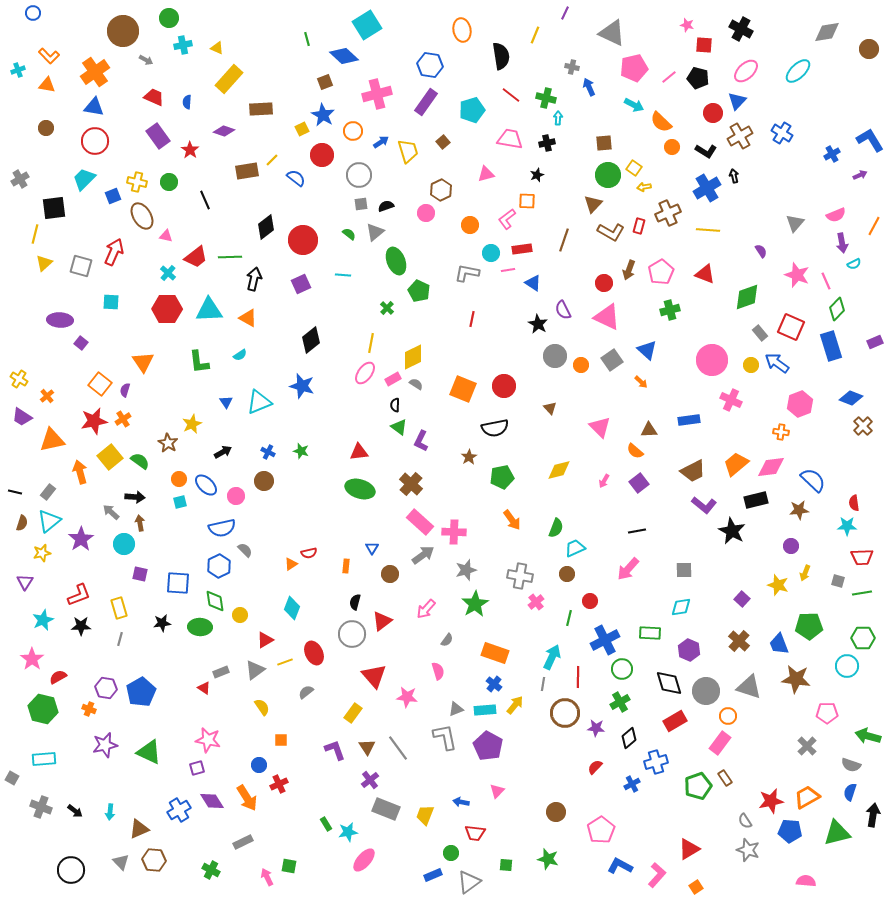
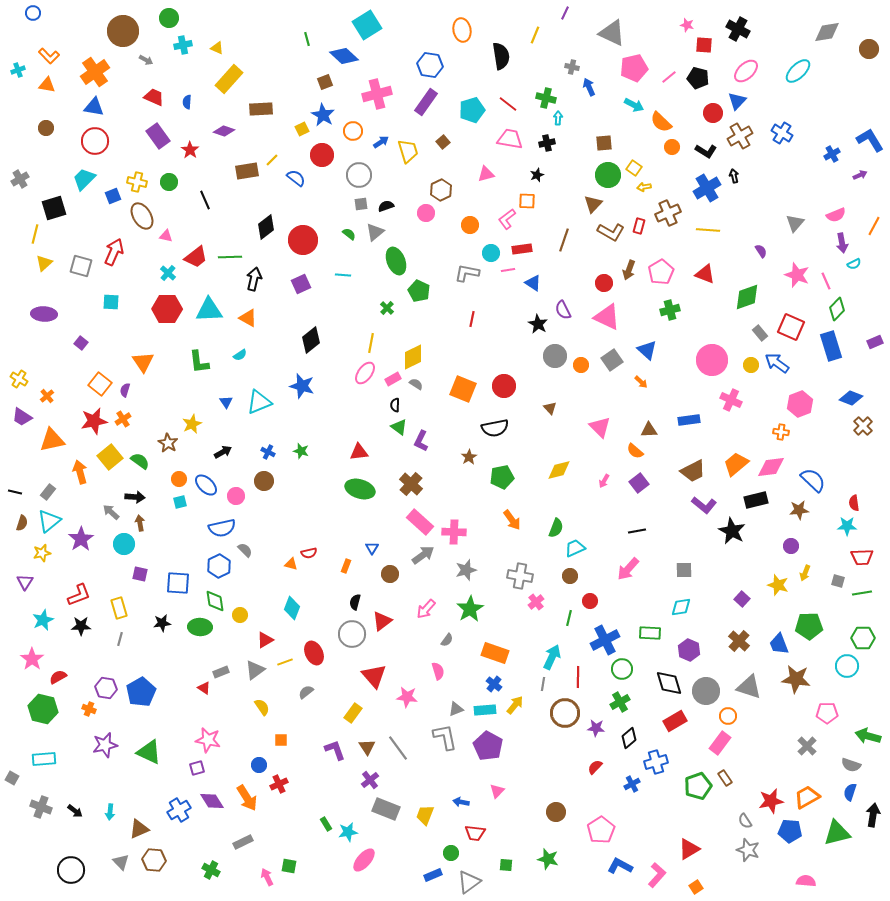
black cross at (741, 29): moved 3 px left
red line at (511, 95): moved 3 px left, 9 px down
black square at (54, 208): rotated 10 degrees counterclockwise
purple ellipse at (60, 320): moved 16 px left, 6 px up
orange triangle at (291, 564): rotated 48 degrees clockwise
orange rectangle at (346, 566): rotated 16 degrees clockwise
brown circle at (567, 574): moved 3 px right, 2 px down
green star at (475, 604): moved 5 px left, 5 px down
